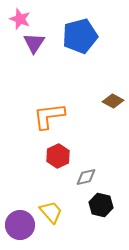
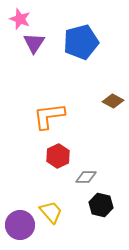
blue pentagon: moved 1 px right, 6 px down
gray diamond: rotated 15 degrees clockwise
